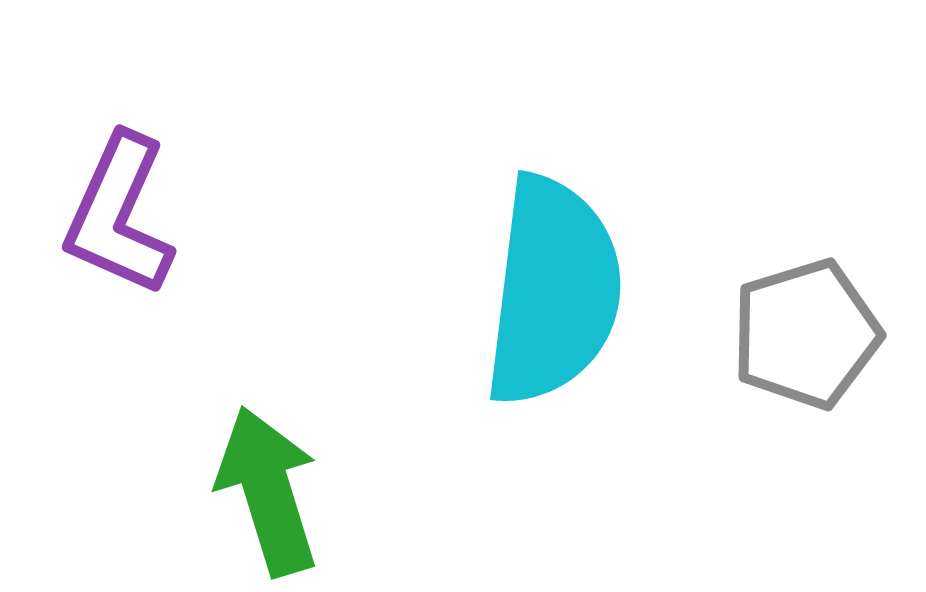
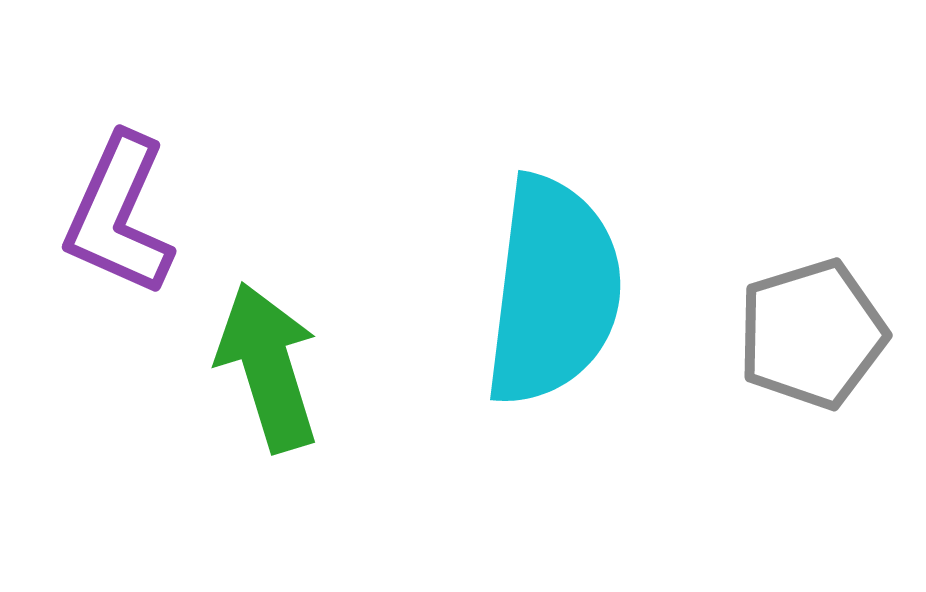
gray pentagon: moved 6 px right
green arrow: moved 124 px up
